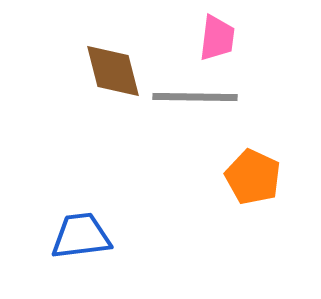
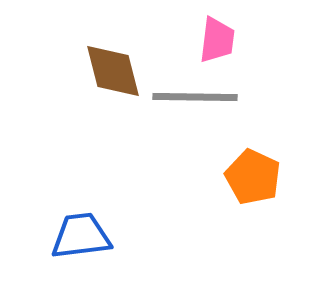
pink trapezoid: moved 2 px down
